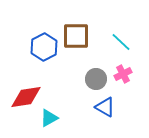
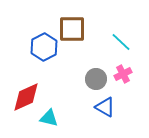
brown square: moved 4 px left, 7 px up
red diamond: rotated 16 degrees counterclockwise
cyan triangle: rotated 42 degrees clockwise
